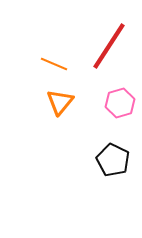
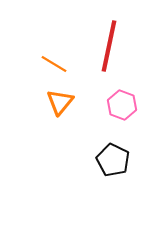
red line: rotated 21 degrees counterclockwise
orange line: rotated 8 degrees clockwise
pink hexagon: moved 2 px right, 2 px down; rotated 24 degrees counterclockwise
